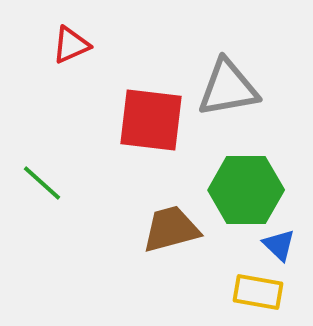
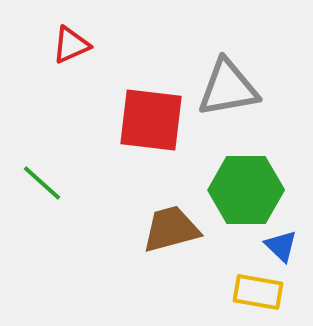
blue triangle: moved 2 px right, 1 px down
